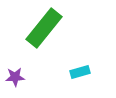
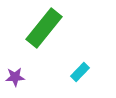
cyan rectangle: rotated 30 degrees counterclockwise
